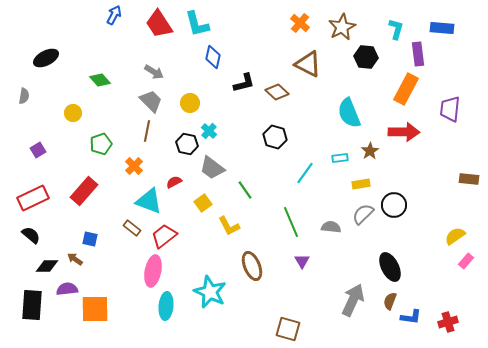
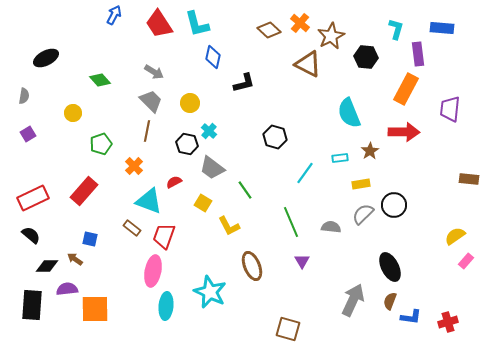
brown star at (342, 27): moved 11 px left, 9 px down
brown diamond at (277, 92): moved 8 px left, 62 px up
purple square at (38, 150): moved 10 px left, 16 px up
yellow square at (203, 203): rotated 24 degrees counterclockwise
red trapezoid at (164, 236): rotated 32 degrees counterclockwise
